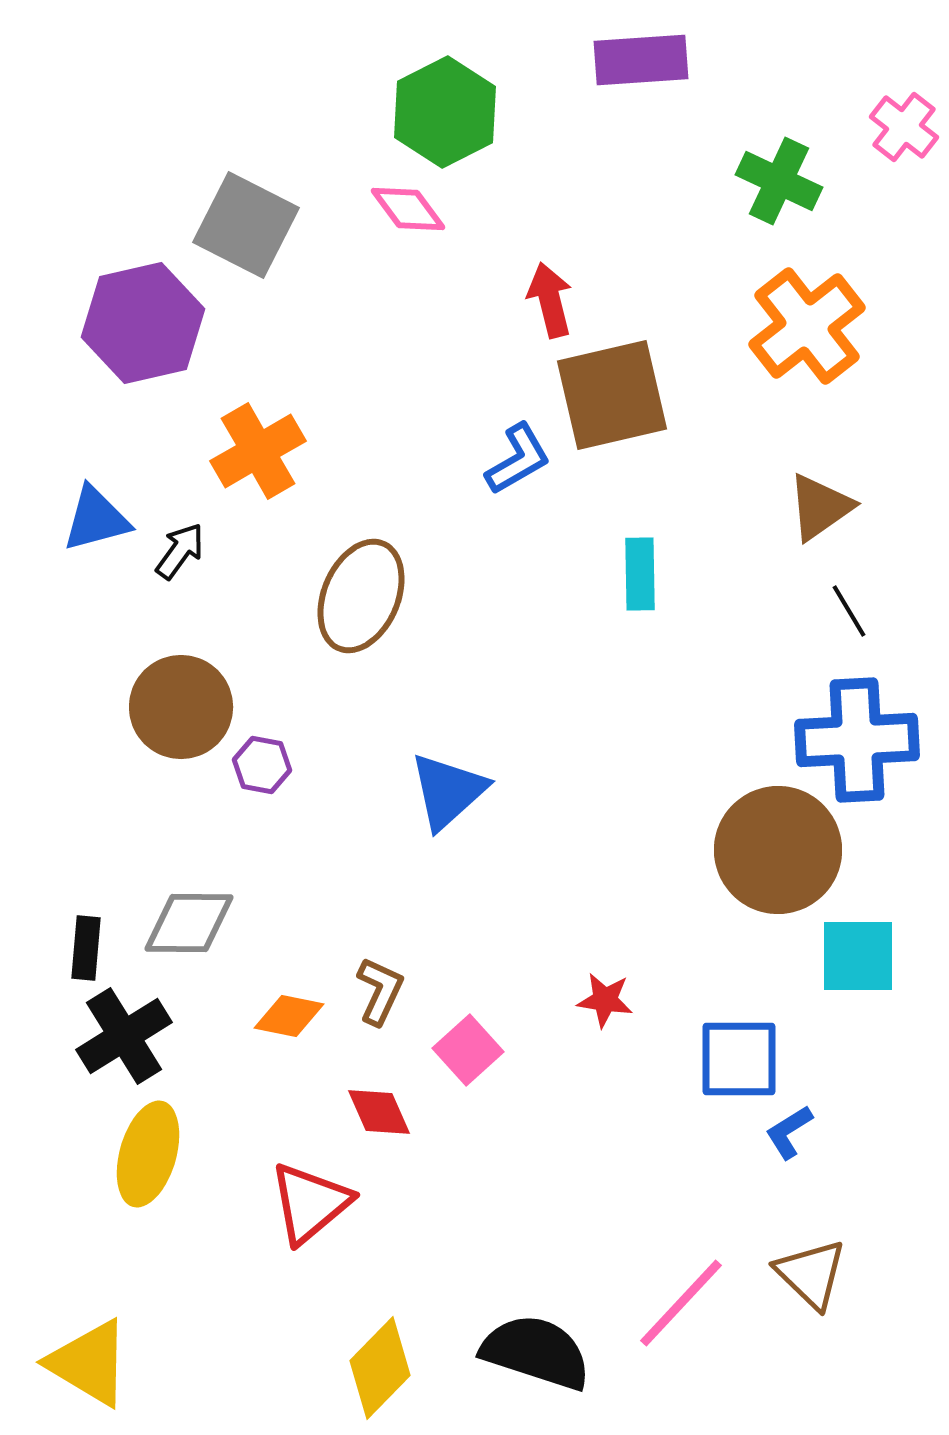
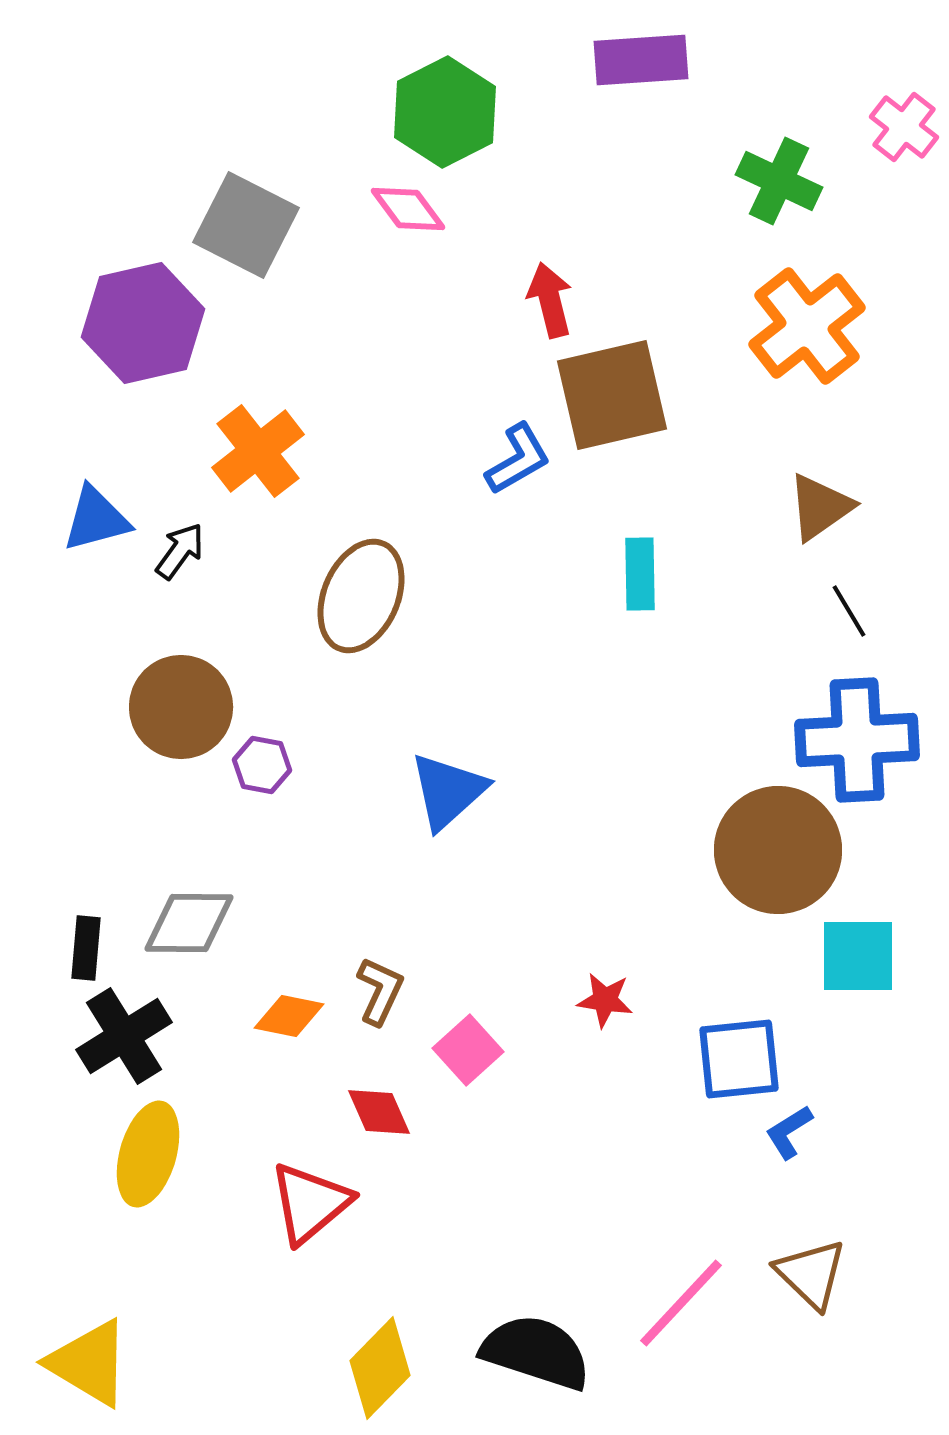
orange cross at (258, 451): rotated 8 degrees counterclockwise
blue square at (739, 1059): rotated 6 degrees counterclockwise
